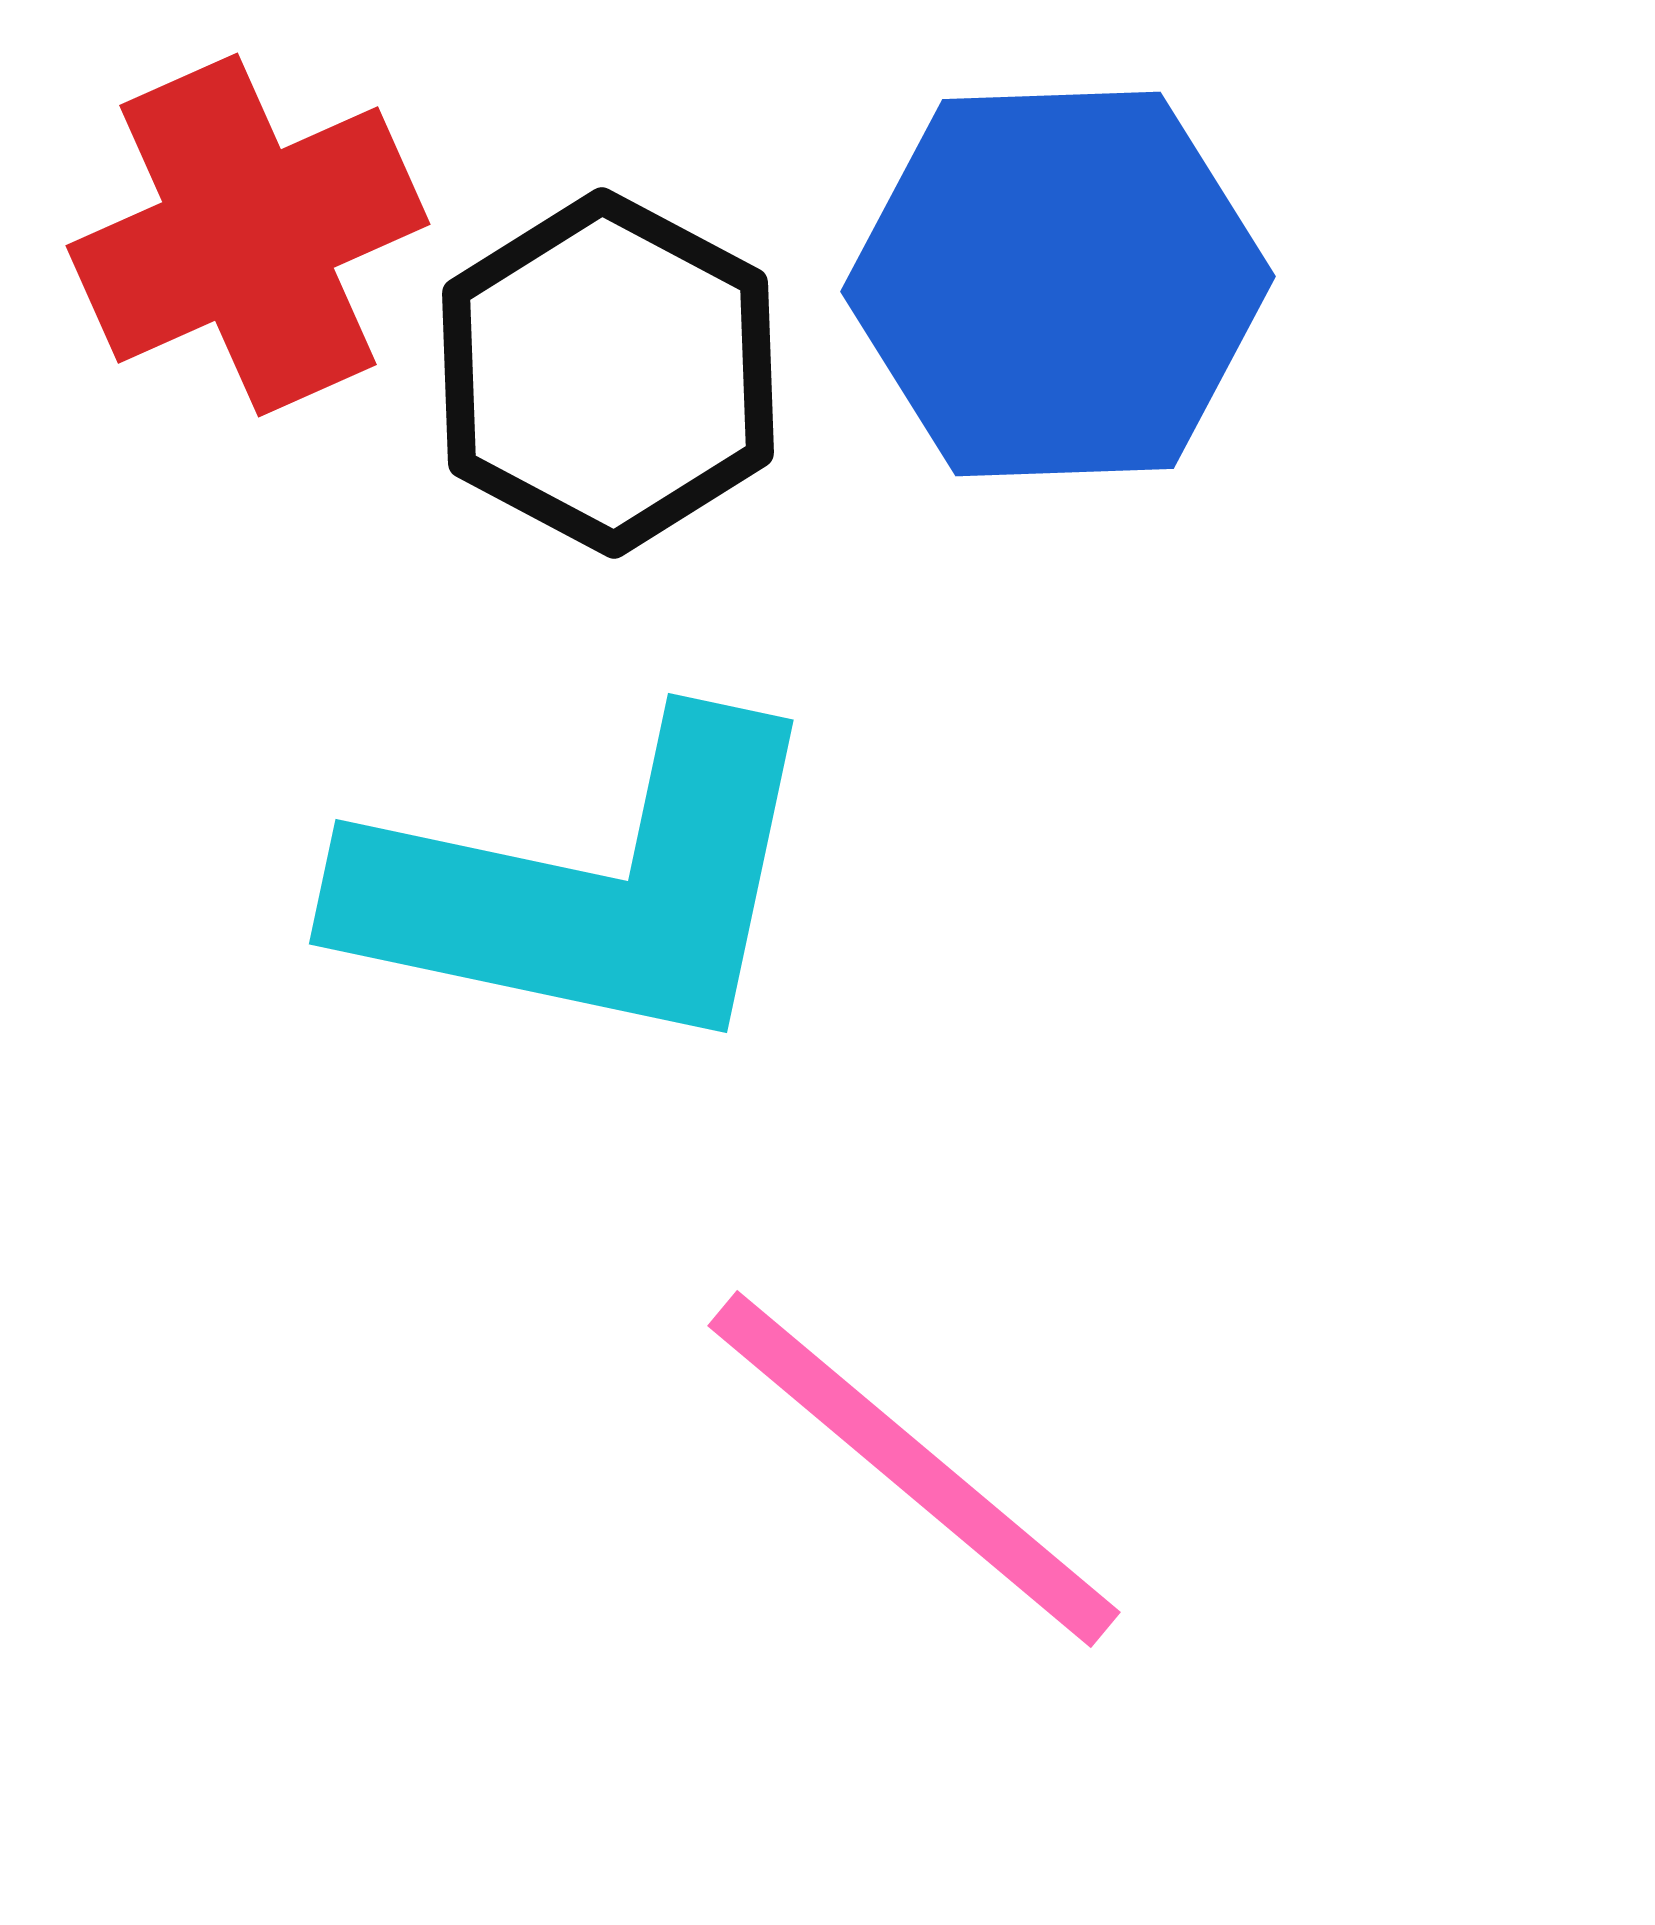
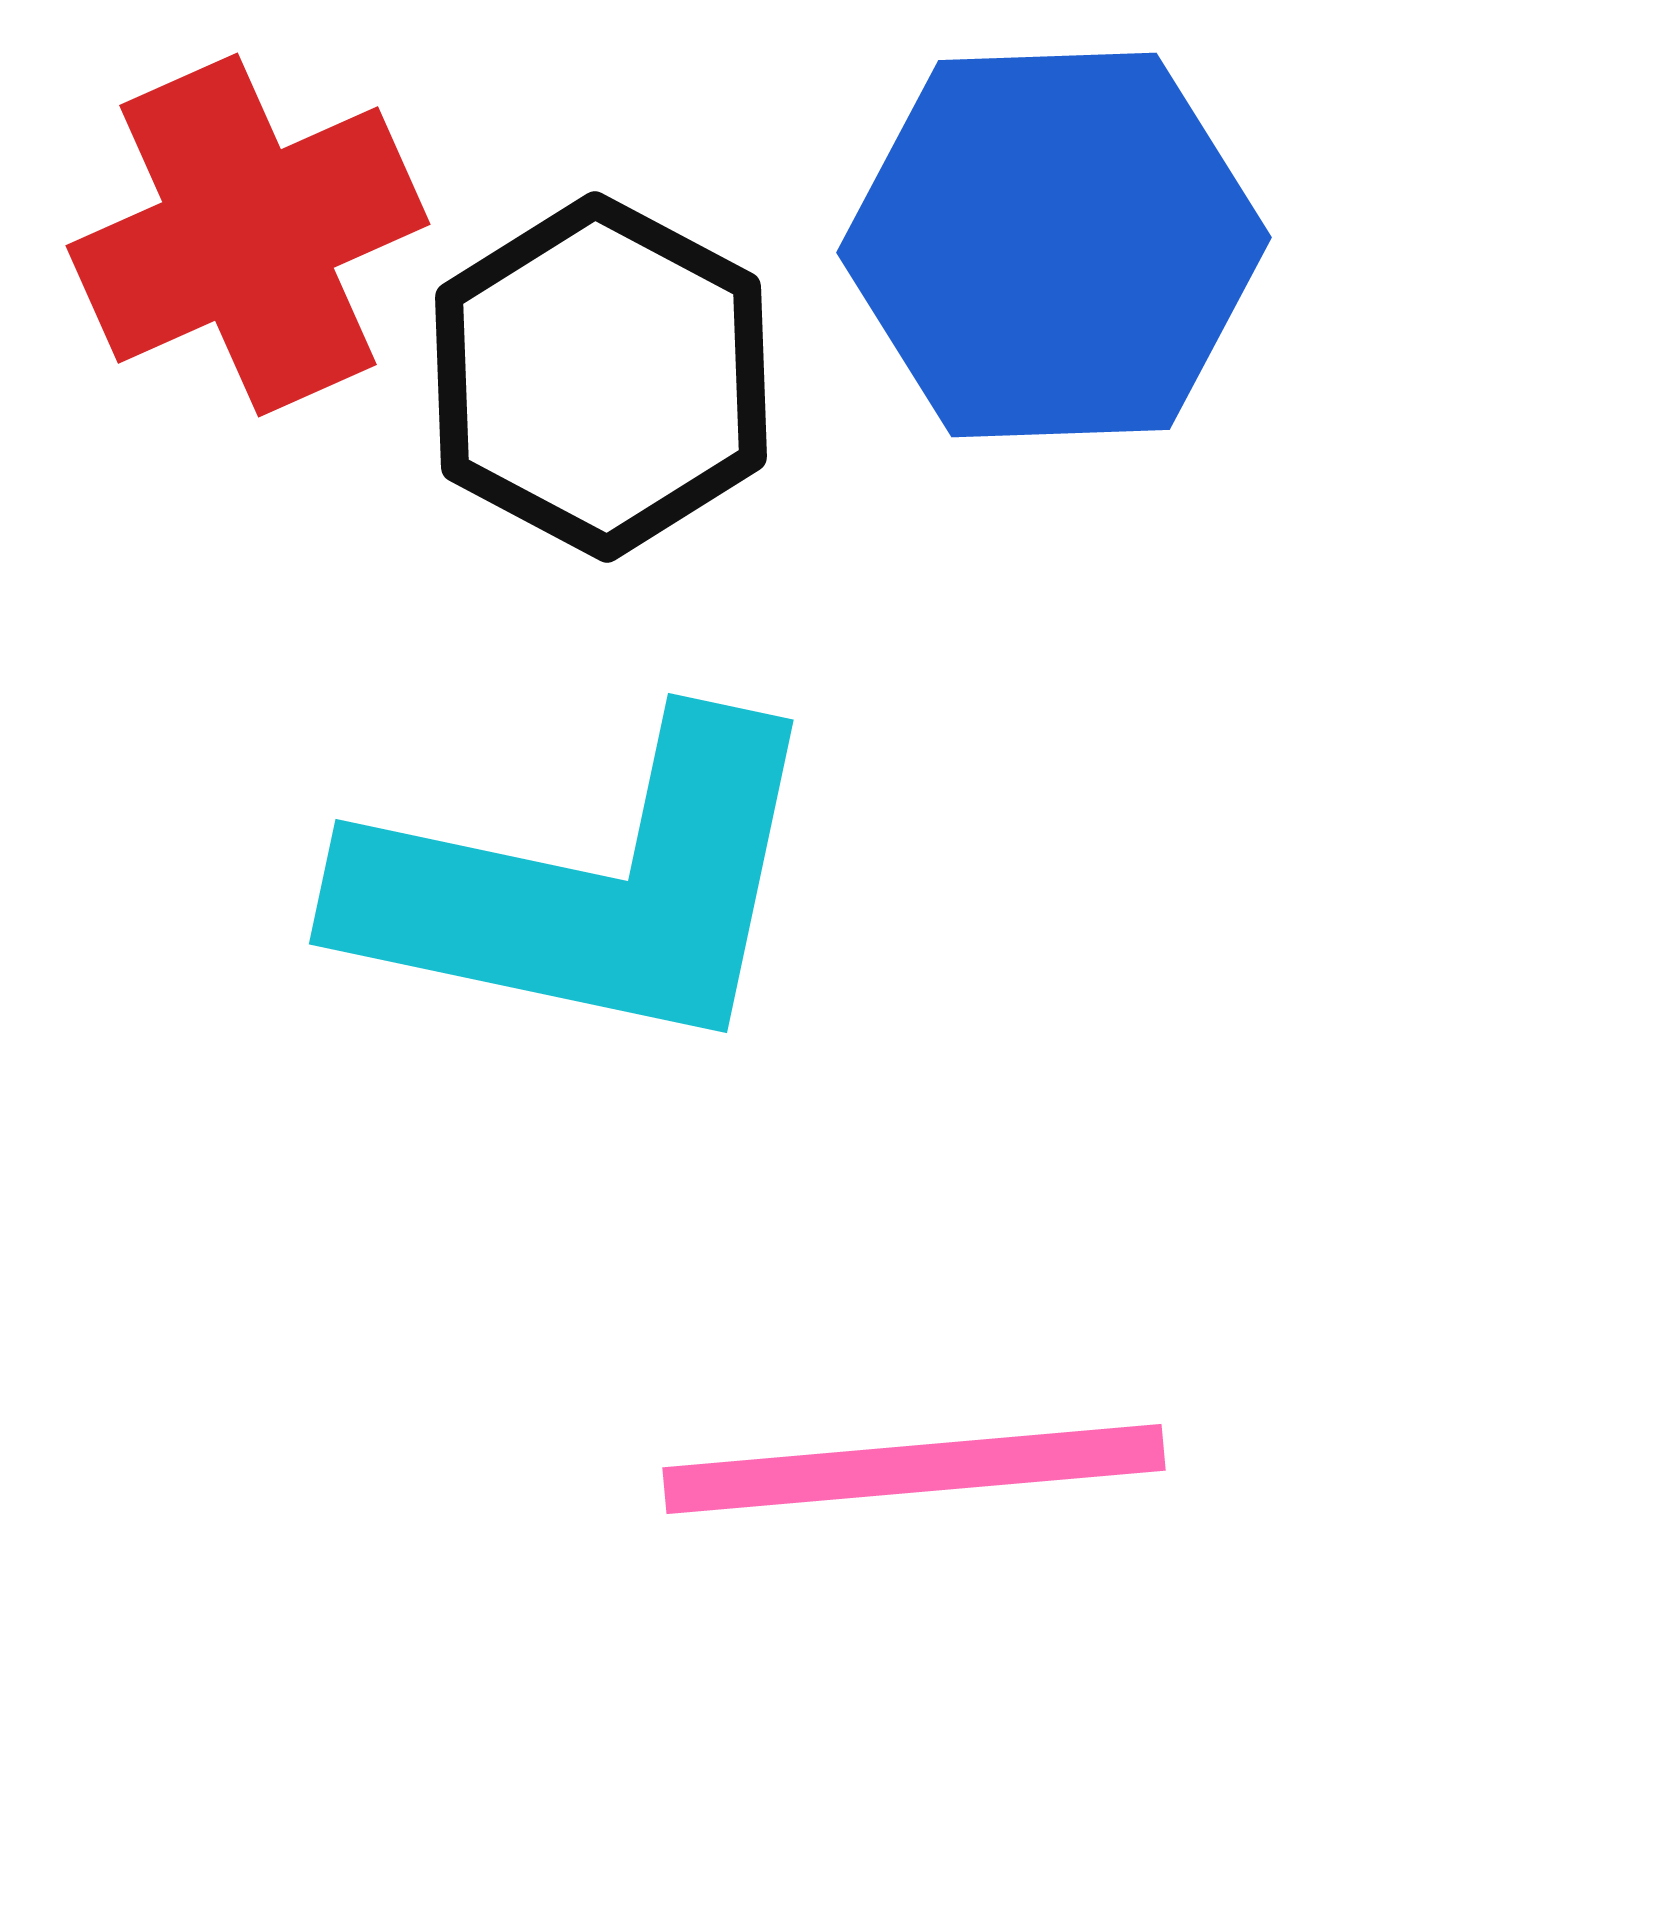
blue hexagon: moved 4 px left, 39 px up
black hexagon: moved 7 px left, 4 px down
pink line: rotated 45 degrees counterclockwise
